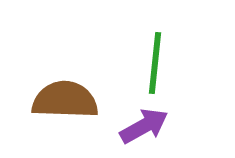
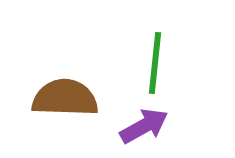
brown semicircle: moved 2 px up
